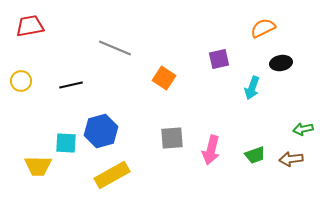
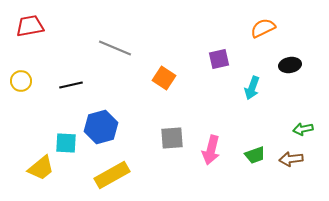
black ellipse: moved 9 px right, 2 px down
blue hexagon: moved 4 px up
yellow trapezoid: moved 3 px right, 2 px down; rotated 40 degrees counterclockwise
